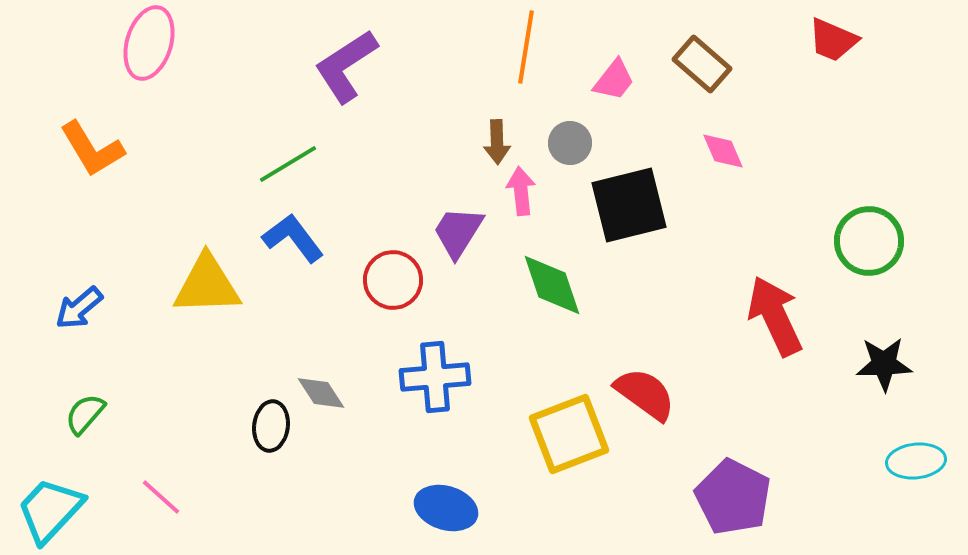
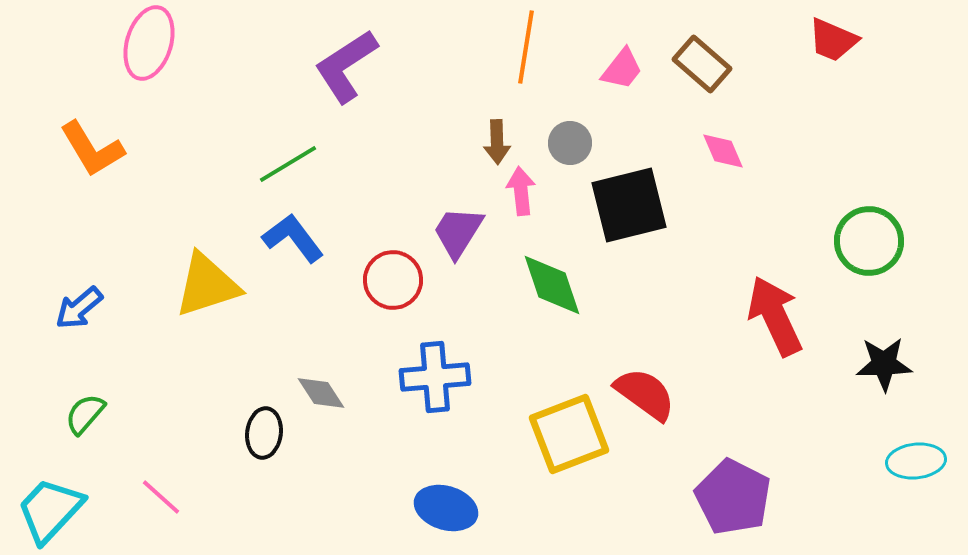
pink trapezoid: moved 8 px right, 11 px up
yellow triangle: rotated 16 degrees counterclockwise
black ellipse: moved 7 px left, 7 px down
